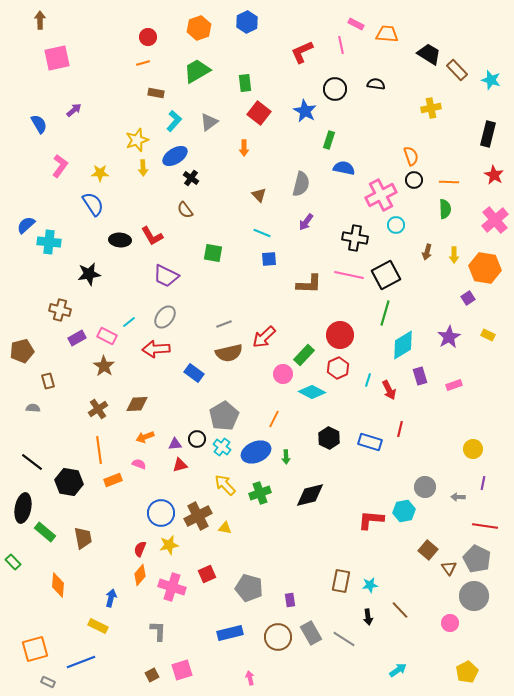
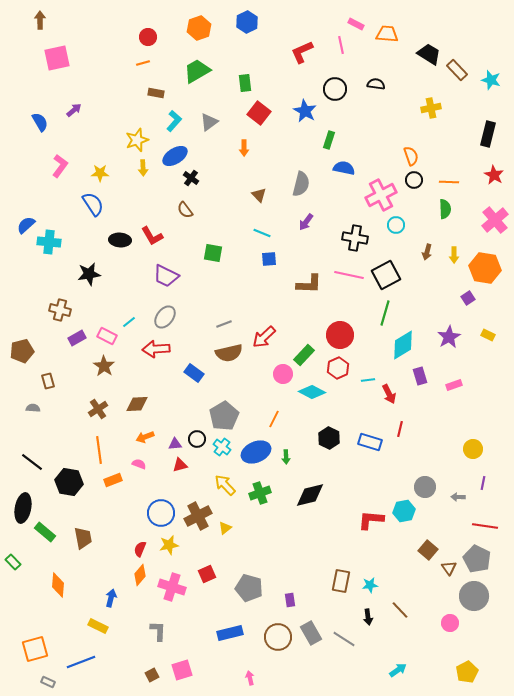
blue semicircle at (39, 124): moved 1 px right, 2 px up
cyan line at (368, 380): rotated 64 degrees clockwise
red arrow at (389, 390): moved 4 px down
yellow triangle at (225, 528): rotated 48 degrees counterclockwise
